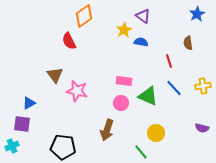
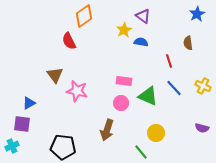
yellow cross: rotated 35 degrees clockwise
